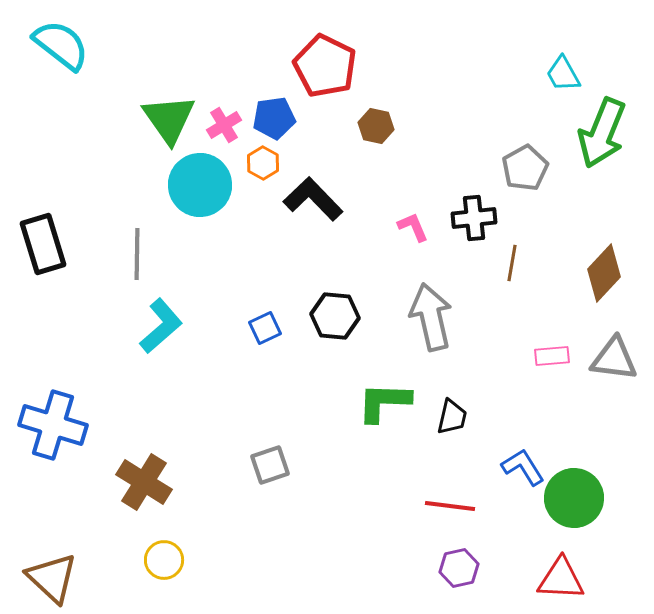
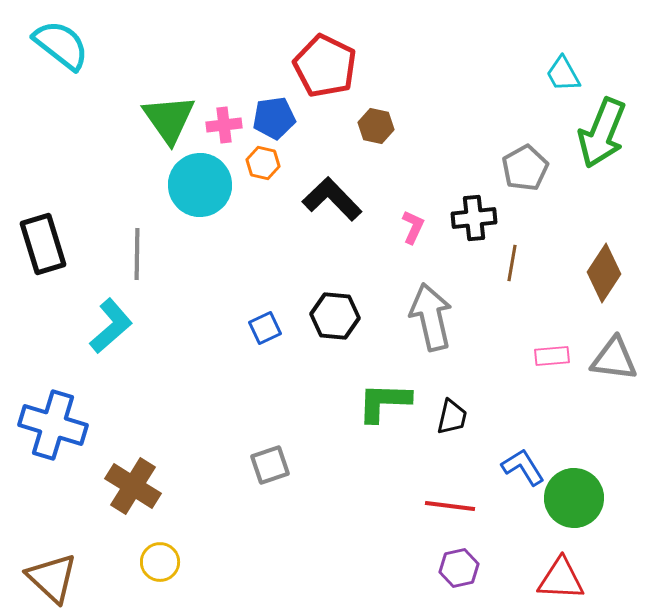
pink cross: rotated 24 degrees clockwise
orange hexagon: rotated 16 degrees counterclockwise
black L-shape: moved 19 px right
pink L-shape: rotated 48 degrees clockwise
brown diamond: rotated 10 degrees counterclockwise
cyan L-shape: moved 50 px left
brown cross: moved 11 px left, 4 px down
yellow circle: moved 4 px left, 2 px down
